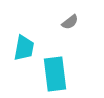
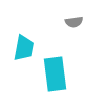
gray semicircle: moved 4 px right; rotated 30 degrees clockwise
